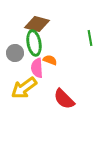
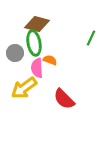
green line: moved 1 px right; rotated 35 degrees clockwise
